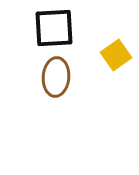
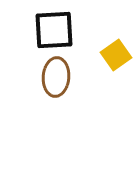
black square: moved 2 px down
